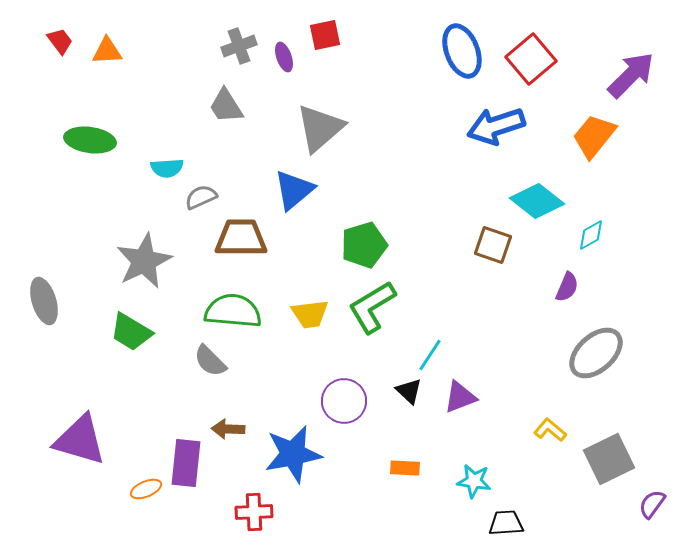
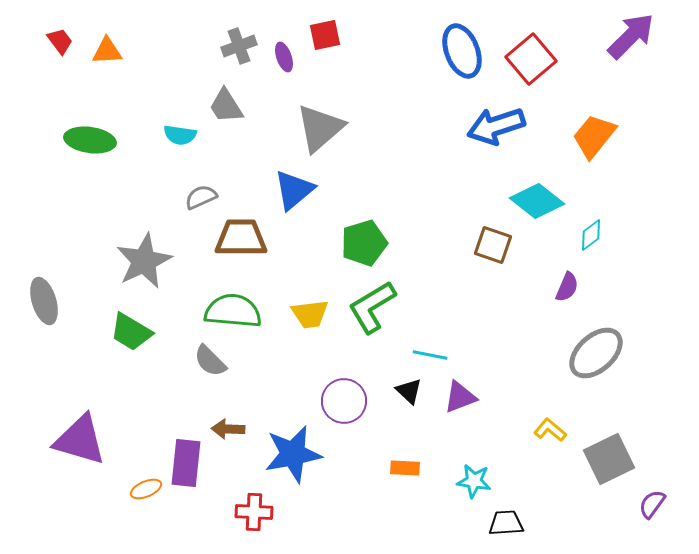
purple arrow at (631, 75): moved 39 px up
cyan semicircle at (167, 168): moved 13 px right, 33 px up; rotated 12 degrees clockwise
cyan diamond at (591, 235): rotated 8 degrees counterclockwise
green pentagon at (364, 245): moved 2 px up
cyan line at (430, 355): rotated 68 degrees clockwise
red cross at (254, 512): rotated 6 degrees clockwise
